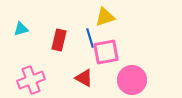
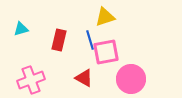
blue line: moved 2 px down
pink circle: moved 1 px left, 1 px up
